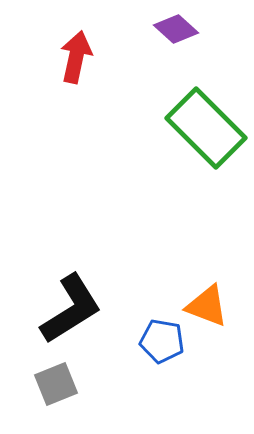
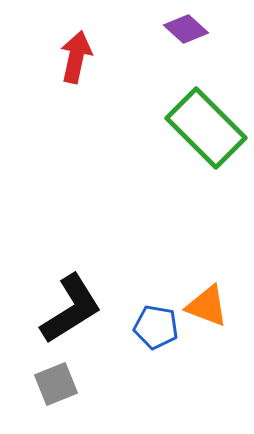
purple diamond: moved 10 px right
blue pentagon: moved 6 px left, 14 px up
